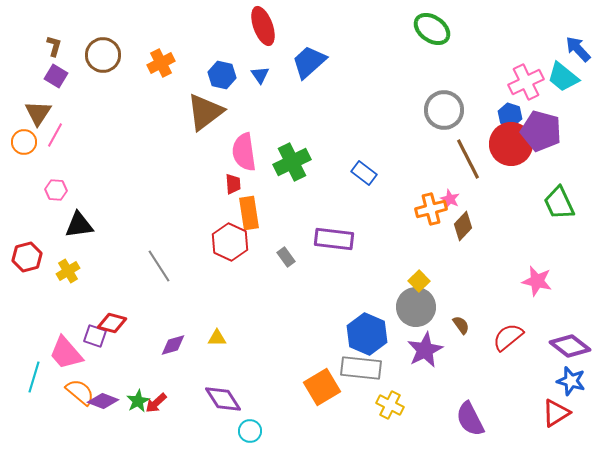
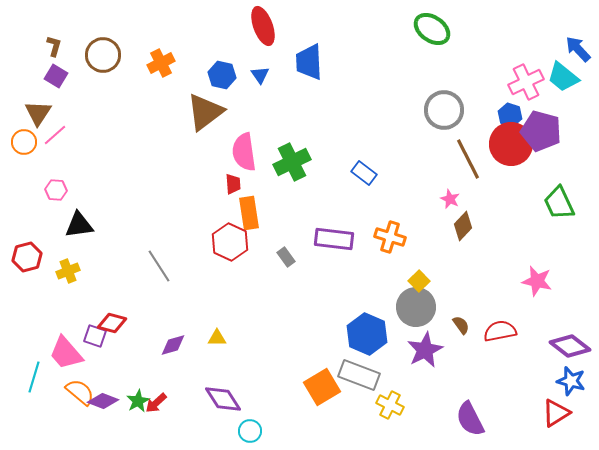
blue trapezoid at (309, 62): rotated 51 degrees counterclockwise
pink line at (55, 135): rotated 20 degrees clockwise
orange cross at (431, 209): moved 41 px left, 28 px down; rotated 32 degrees clockwise
yellow cross at (68, 271): rotated 10 degrees clockwise
red semicircle at (508, 337): moved 8 px left, 6 px up; rotated 28 degrees clockwise
gray rectangle at (361, 368): moved 2 px left, 7 px down; rotated 15 degrees clockwise
